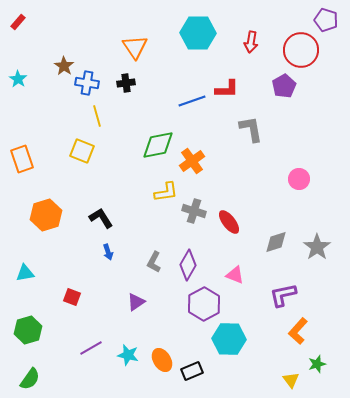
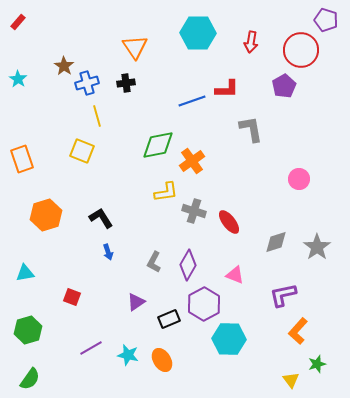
blue cross at (87, 83): rotated 25 degrees counterclockwise
black rectangle at (192, 371): moved 23 px left, 52 px up
